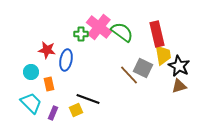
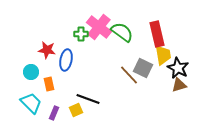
black star: moved 1 px left, 2 px down
brown triangle: moved 1 px up
purple rectangle: moved 1 px right
